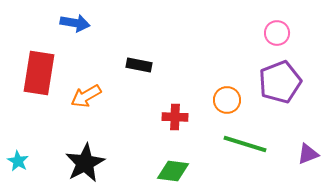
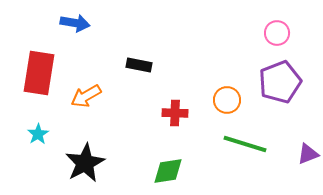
red cross: moved 4 px up
cyan star: moved 20 px right, 27 px up; rotated 10 degrees clockwise
green diamond: moved 5 px left; rotated 16 degrees counterclockwise
